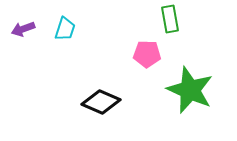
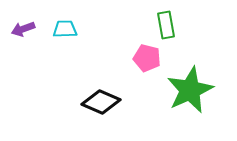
green rectangle: moved 4 px left, 6 px down
cyan trapezoid: rotated 110 degrees counterclockwise
pink pentagon: moved 4 px down; rotated 12 degrees clockwise
green star: rotated 24 degrees clockwise
